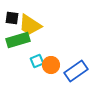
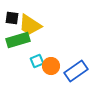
orange circle: moved 1 px down
